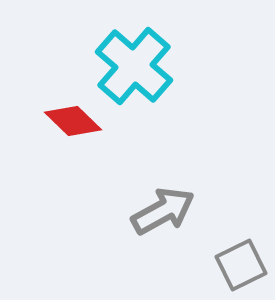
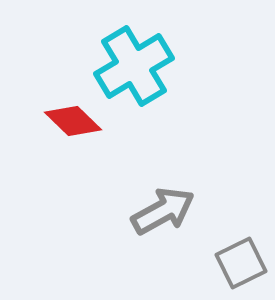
cyan cross: rotated 18 degrees clockwise
gray square: moved 2 px up
